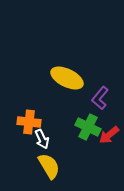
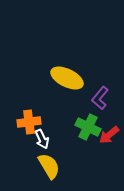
orange cross: rotated 15 degrees counterclockwise
